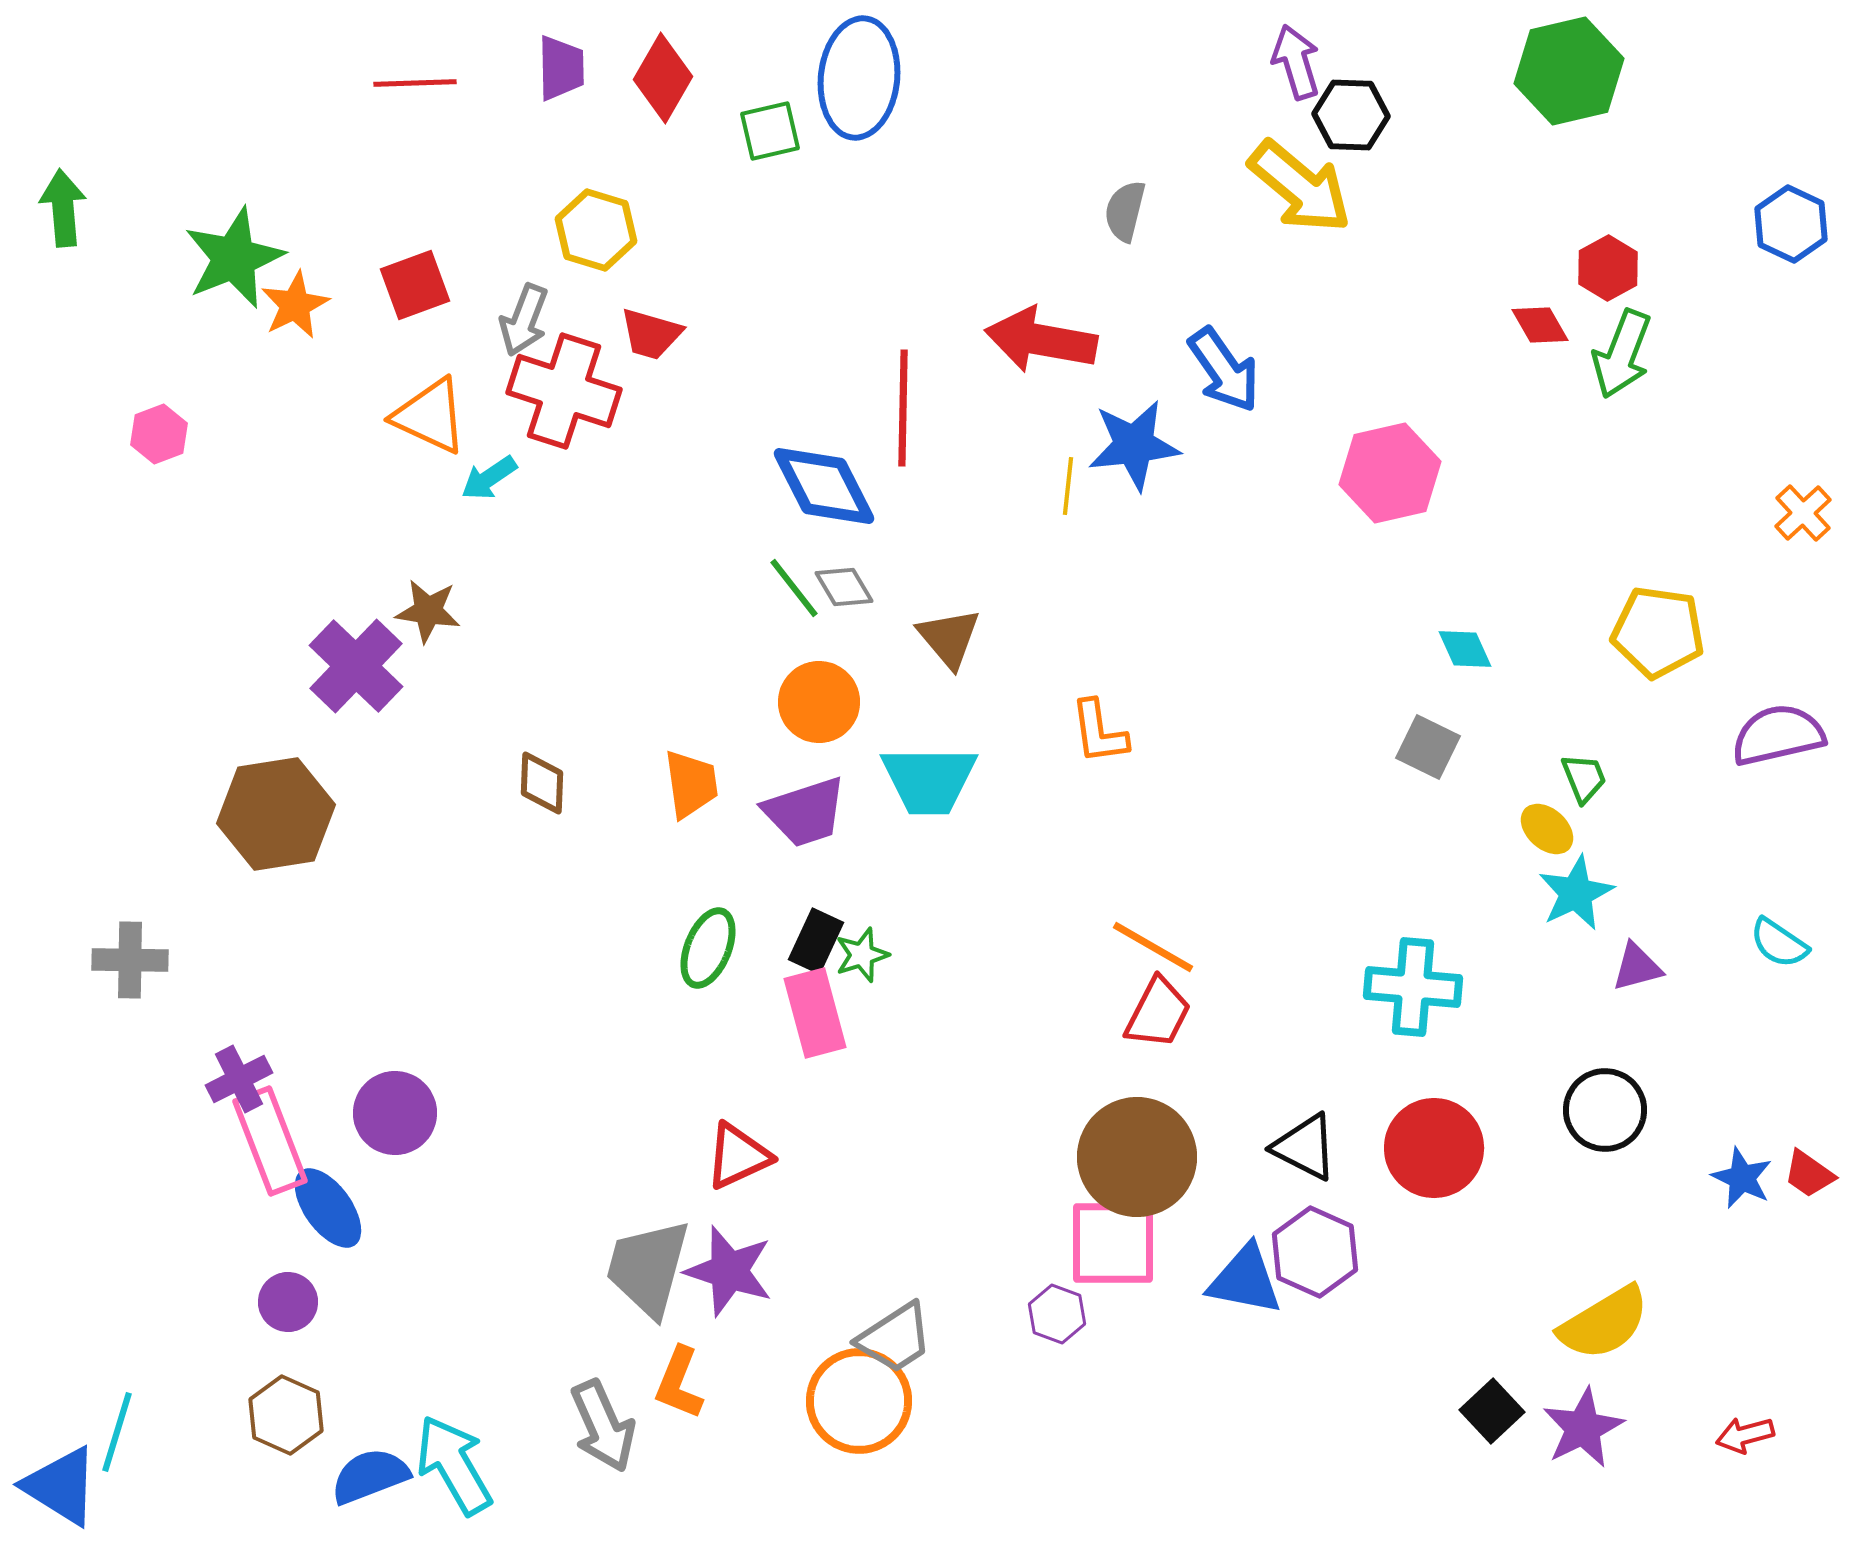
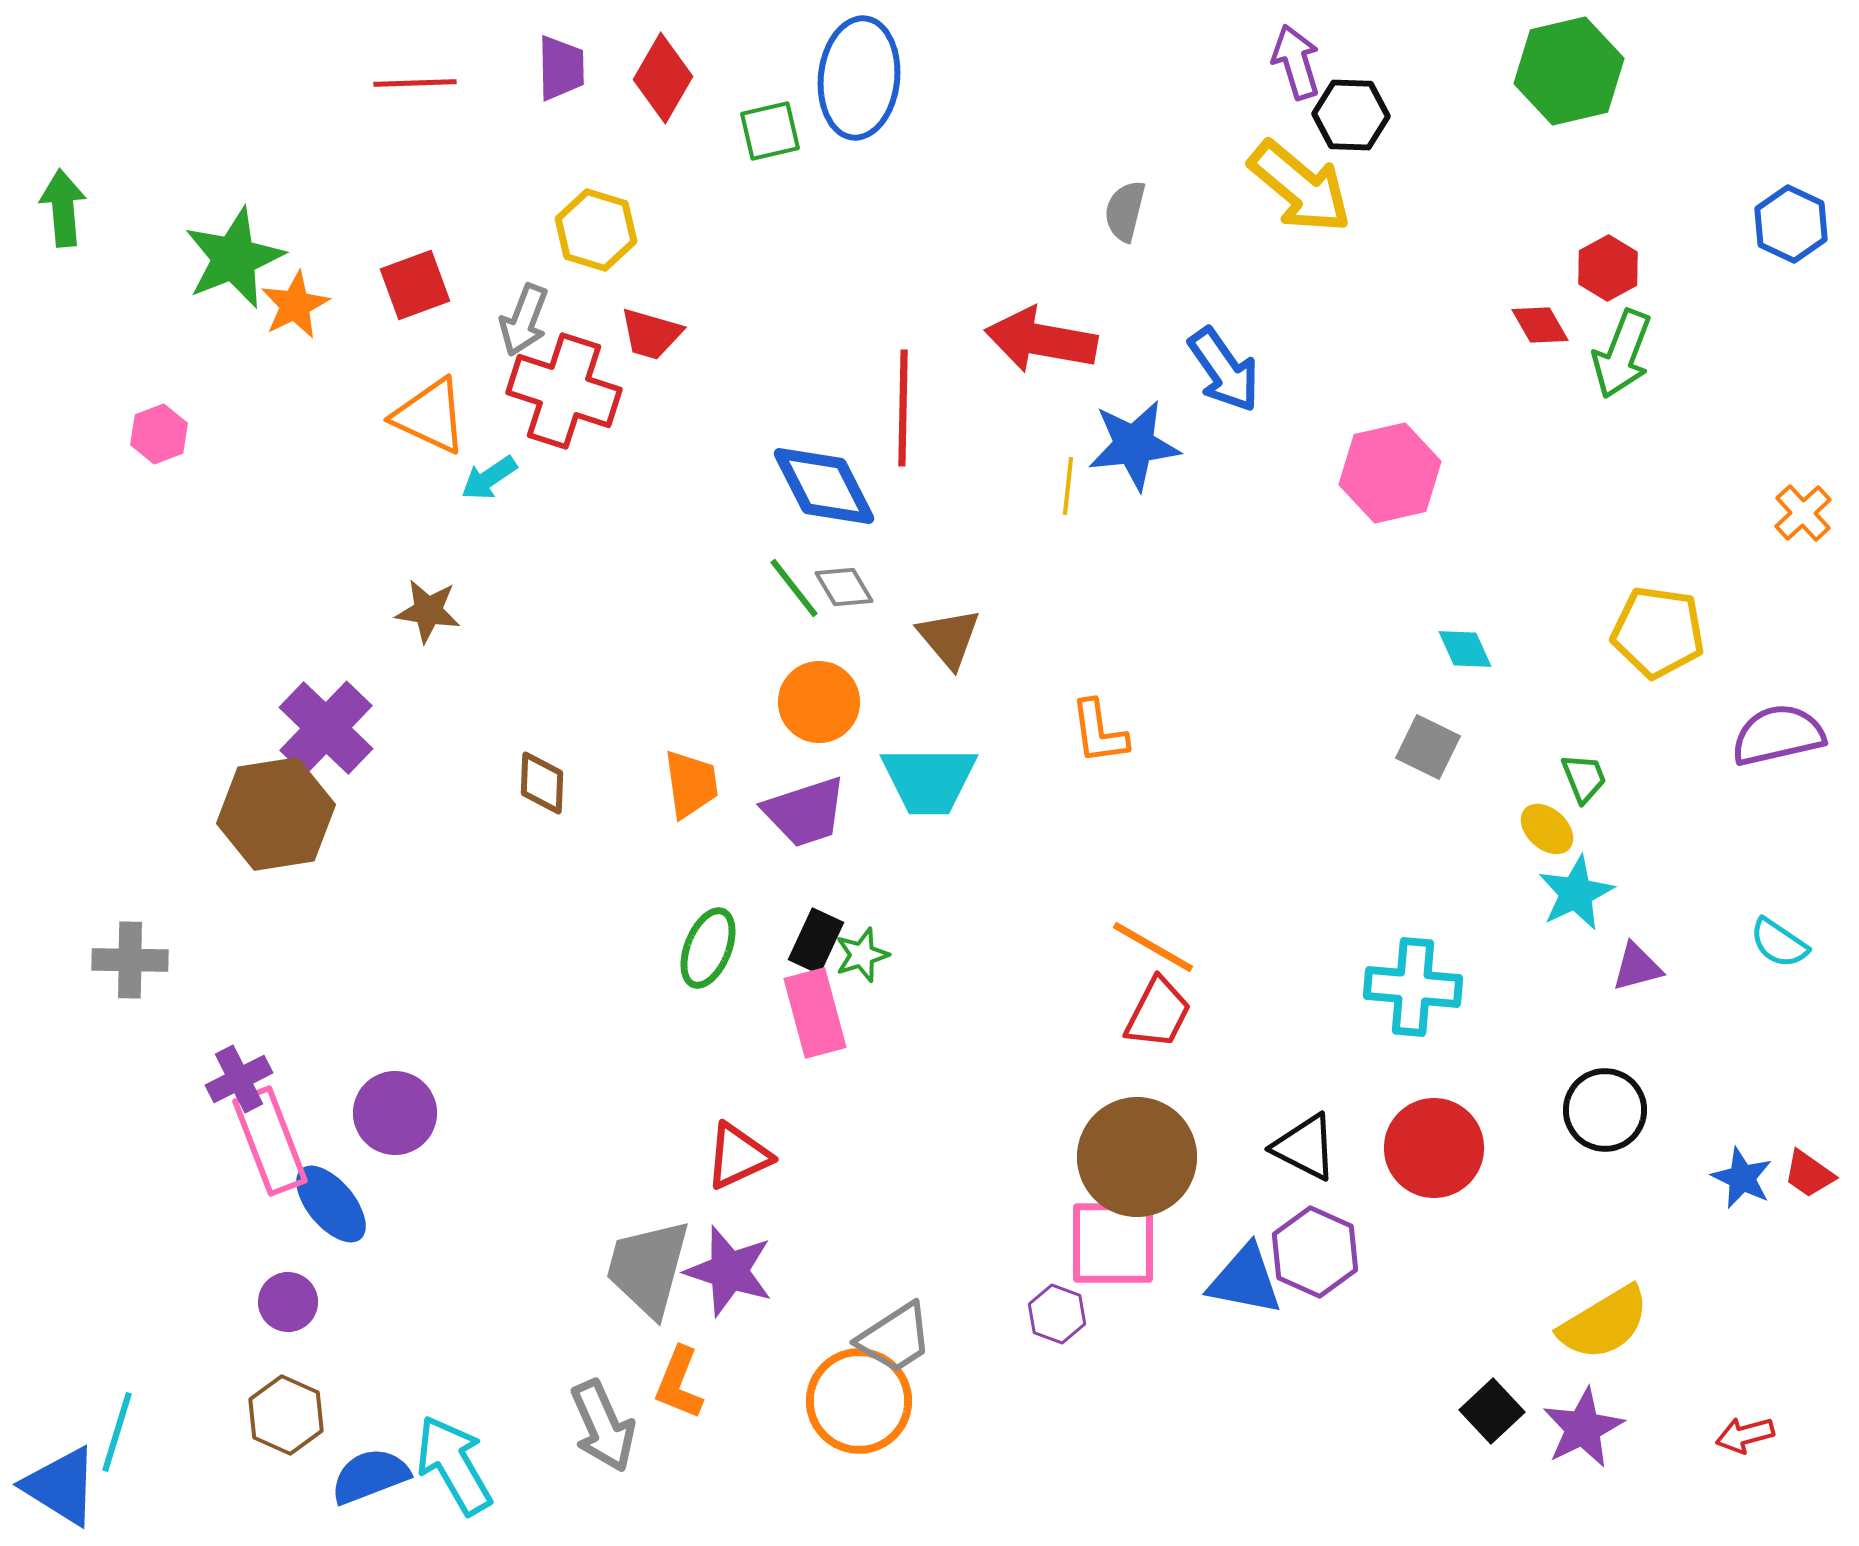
purple cross at (356, 666): moved 30 px left, 62 px down
blue ellipse at (328, 1208): moved 3 px right, 4 px up; rotated 4 degrees counterclockwise
